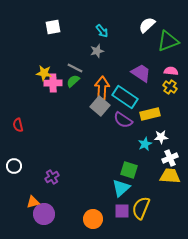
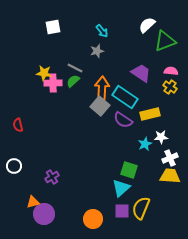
green triangle: moved 3 px left
